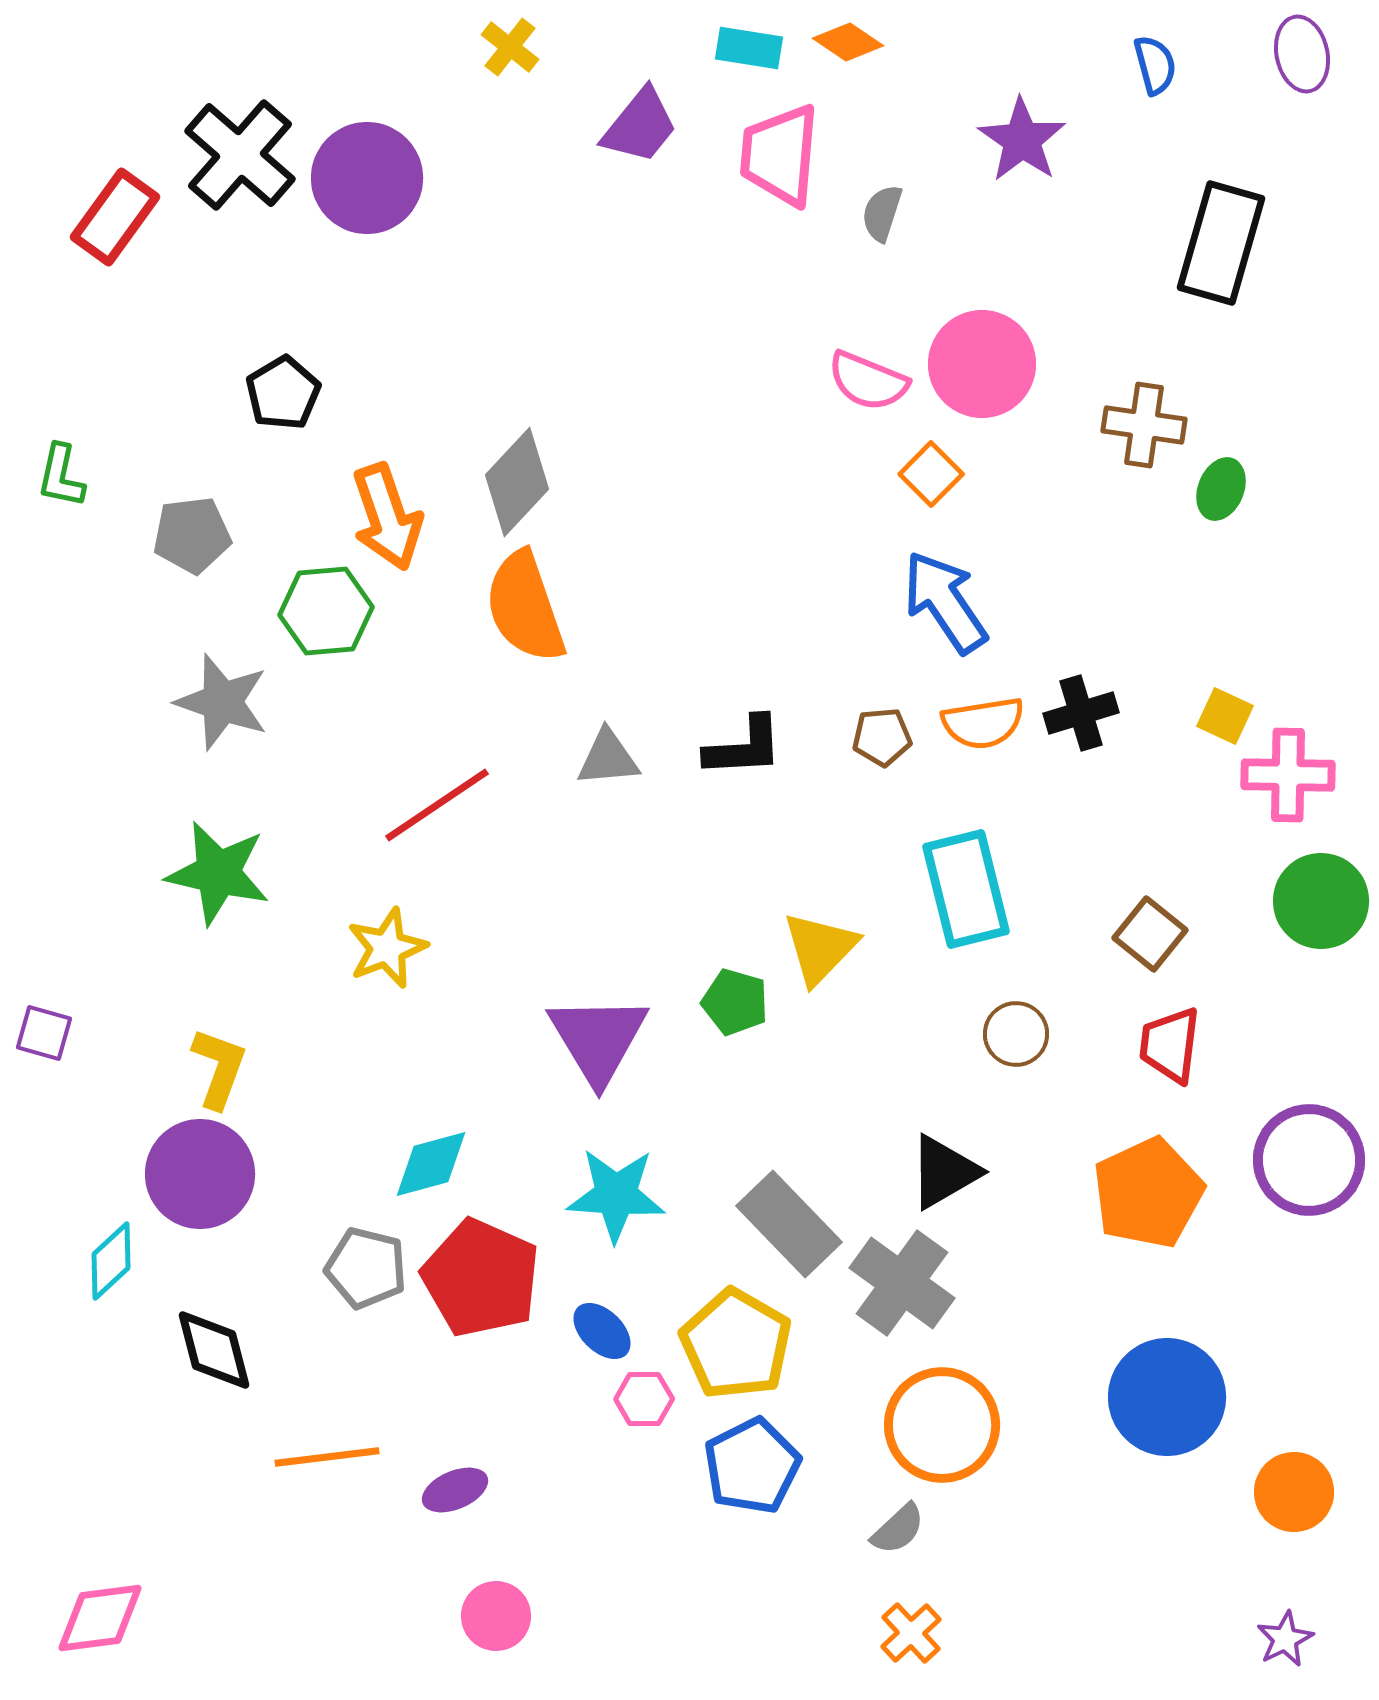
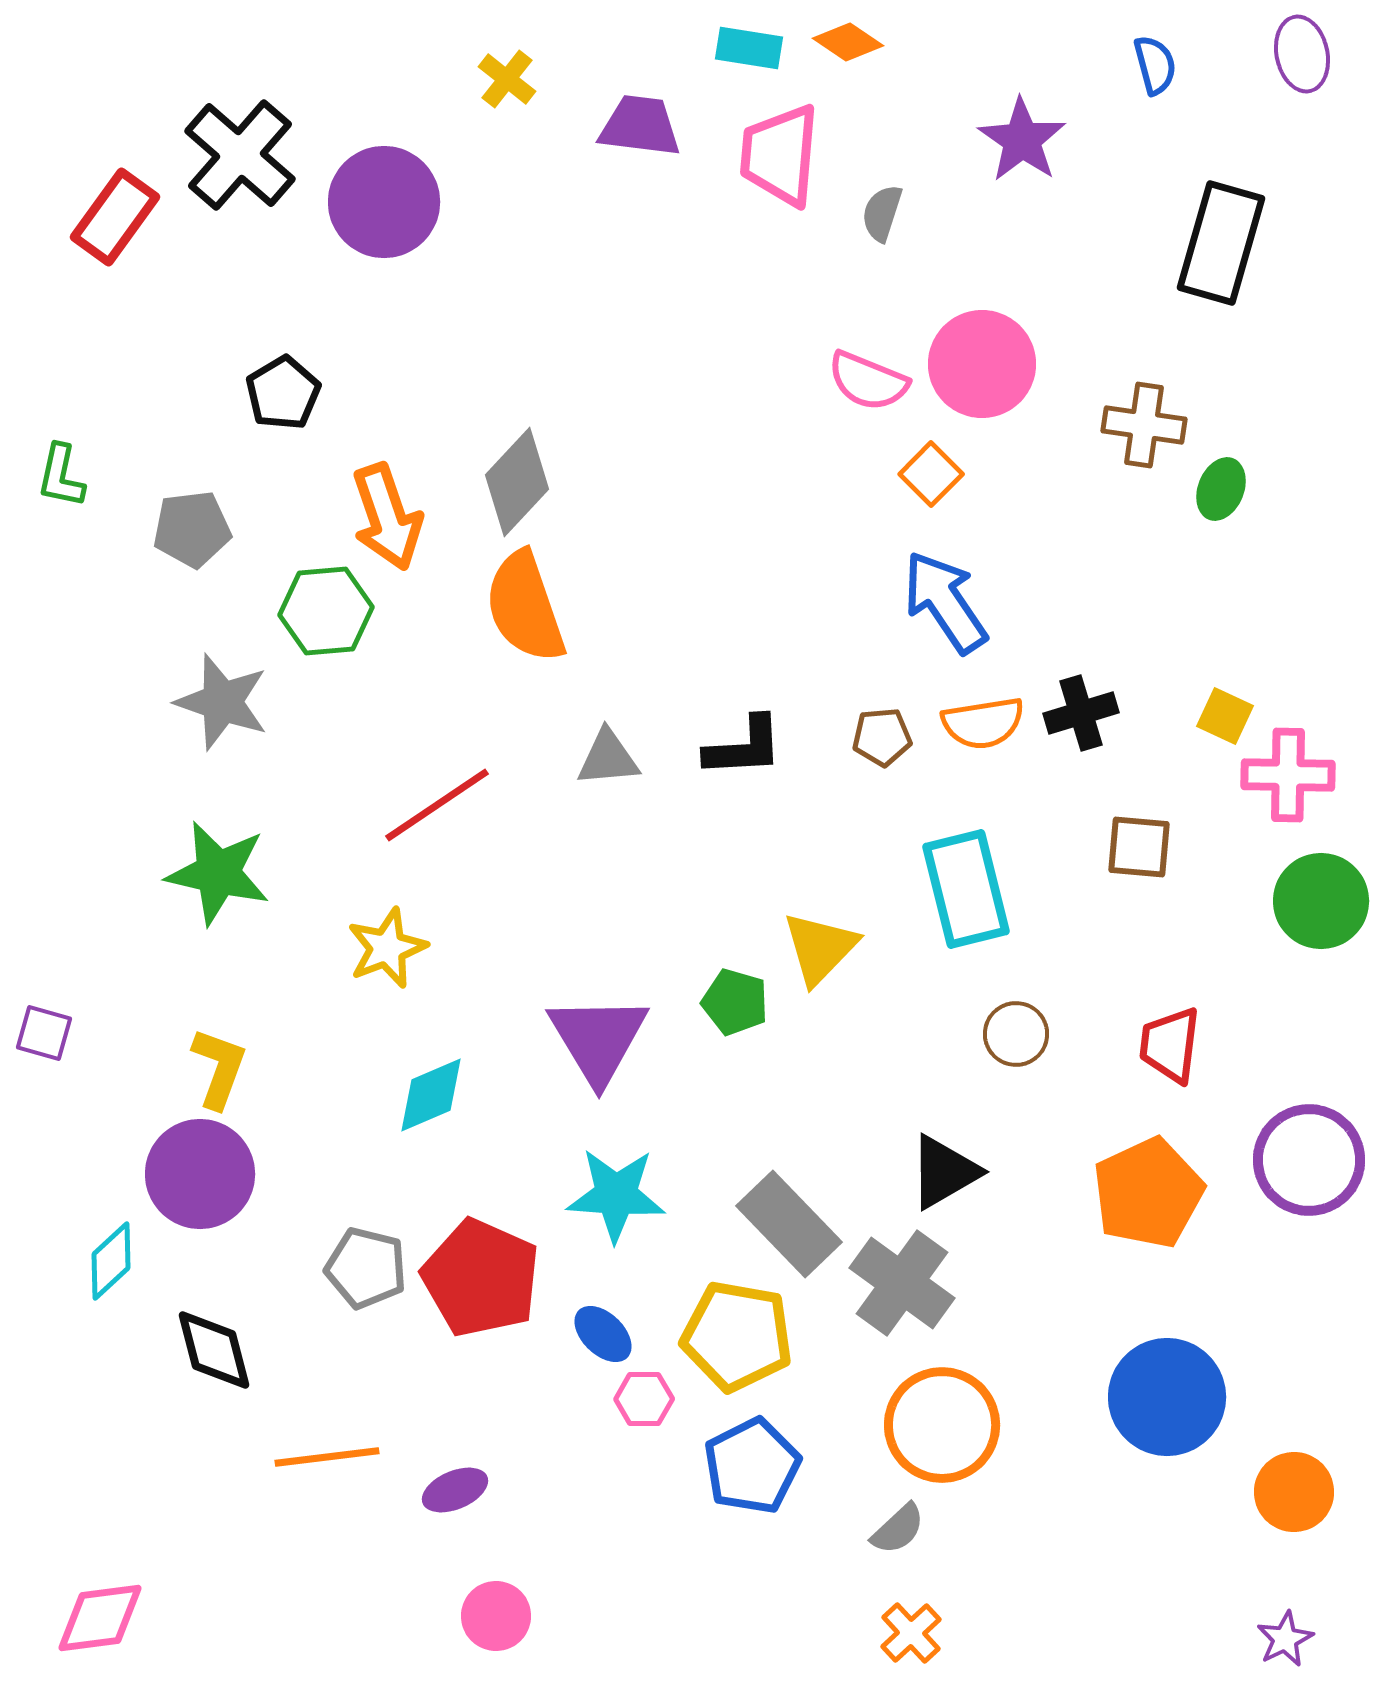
yellow cross at (510, 47): moved 3 px left, 32 px down
purple trapezoid at (640, 126): rotated 122 degrees counterclockwise
purple circle at (367, 178): moved 17 px right, 24 px down
gray pentagon at (192, 535): moved 6 px up
brown square at (1150, 934): moved 11 px left, 87 px up; rotated 34 degrees counterclockwise
cyan diamond at (431, 1164): moved 69 px up; rotated 8 degrees counterclockwise
blue ellipse at (602, 1331): moved 1 px right, 3 px down
yellow pentagon at (736, 1344): moved 1 px right, 8 px up; rotated 20 degrees counterclockwise
